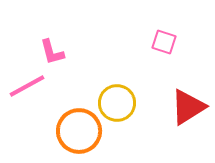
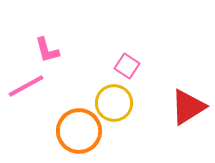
pink square: moved 37 px left, 24 px down; rotated 15 degrees clockwise
pink L-shape: moved 5 px left, 2 px up
pink line: moved 1 px left
yellow circle: moved 3 px left
